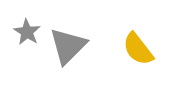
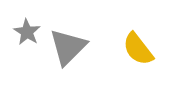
gray triangle: moved 1 px down
